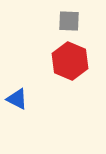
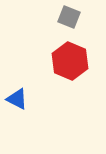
gray square: moved 4 px up; rotated 20 degrees clockwise
